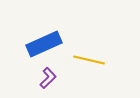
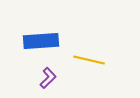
blue rectangle: moved 3 px left, 3 px up; rotated 20 degrees clockwise
